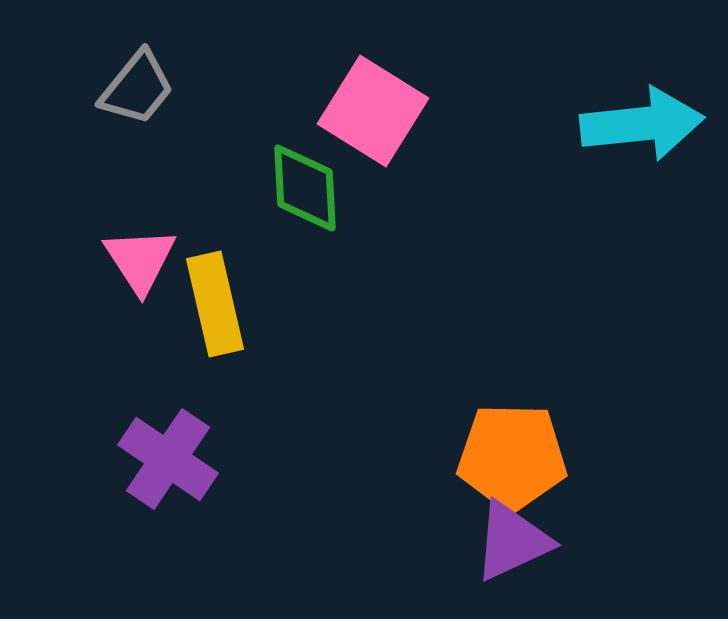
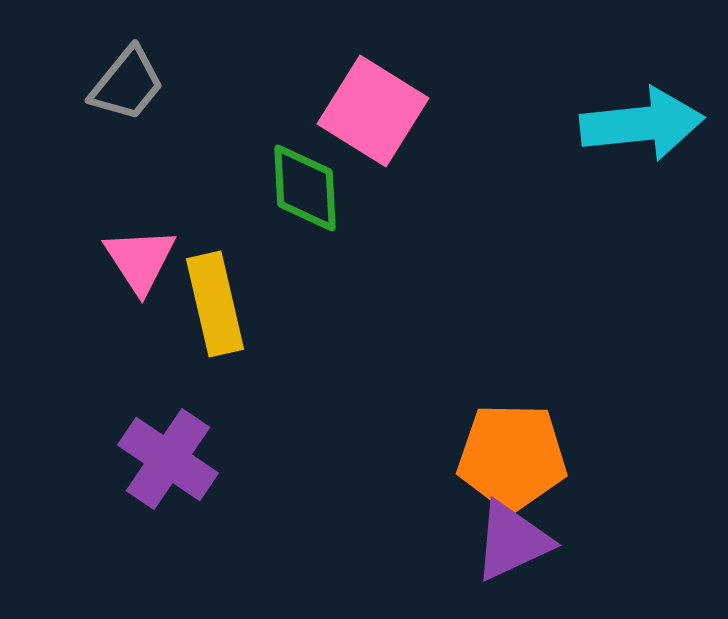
gray trapezoid: moved 10 px left, 4 px up
